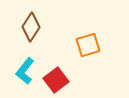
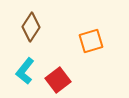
orange square: moved 3 px right, 4 px up
red square: moved 2 px right
